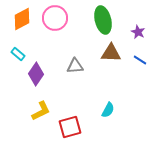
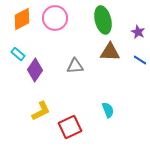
brown triangle: moved 1 px left, 1 px up
purple diamond: moved 1 px left, 4 px up
cyan semicircle: rotated 49 degrees counterclockwise
red square: rotated 10 degrees counterclockwise
